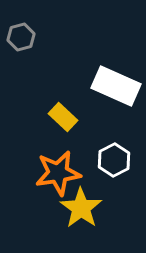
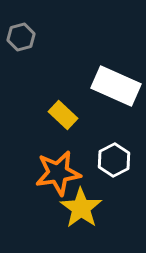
yellow rectangle: moved 2 px up
